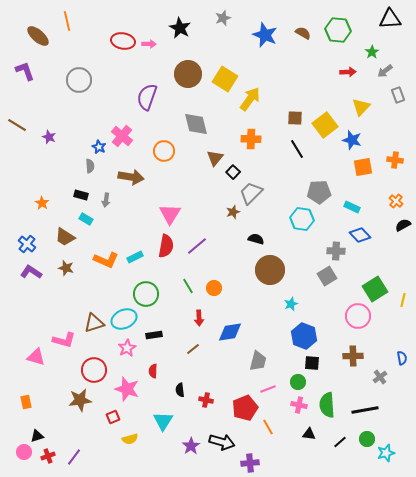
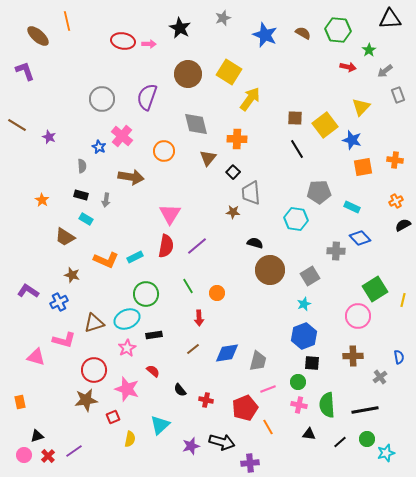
green star at (372, 52): moved 3 px left, 2 px up
red arrow at (348, 72): moved 5 px up; rotated 14 degrees clockwise
yellow square at (225, 79): moved 4 px right, 7 px up
gray circle at (79, 80): moved 23 px right, 19 px down
orange cross at (251, 139): moved 14 px left
brown triangle at (215, 158): moved 7 px left
gray semicircle at (90, 166): moved 8 px left
gray trapezoid at (251, 193): rotated 50 degrees counterclockwise
orange cross at (396, 201): rotated 24 degrees clockwise
orange star at (42, 203): moved 3 px up
brown star at (233, 212): rotated 24 degrees clockwise
cyan hexagon at (302, 219): moved 6 px left
blue diamond at (360, 235): moved 3 px down
black semicircle at (256, 239): moved 1 px left, 4 px down
blue cross at (27, 244): moved 32 px right, 58 px down; rotated 24 degrees clockwise
brown star at (66, 268): moved 6 px right, 7 px down
purple L-shape at (31, 272): moved 3 px left, 19 px down
gray square at (327, 276): moved 17 px left
orange circle at (214, 288): moved 3 px right, 5 px down
cyan star at (291, 304): moved 13 px right
cyan ellipse at (124, 319): moved 3 px right
blue diamond at (230, 332): moved 3 px left, 21 px down
blue hexagon at (304, 336): rotated 20 degrees clockwise
blue semicircle at (402, 358): moved 3 px left, 1 px up
red semicircle at (153, 371): rotated 128 degrees clockwise
black semicircle at (180, 390): rotated 32 degrees counterclockwise
brown star at (80, 400): moved 6 px right
orange rectangle at (26, 402): moved 6 px left
cyan triangle at (163, 421): moved 3 px left, 4 px down; rotated 15 degrees clockwise
yellow semicircle at (130, 439): rotated 63 degrees counterclockwise
purple star at (191, 446): rotated 18 degrees clockwise
pink circle at (24, 452): moved 3 px down
red cross at (48, 456): rotated 24 degrees counterclockwise
purple line at (74, 457): moved 6 px up; rotated 18 degrees clockwise
